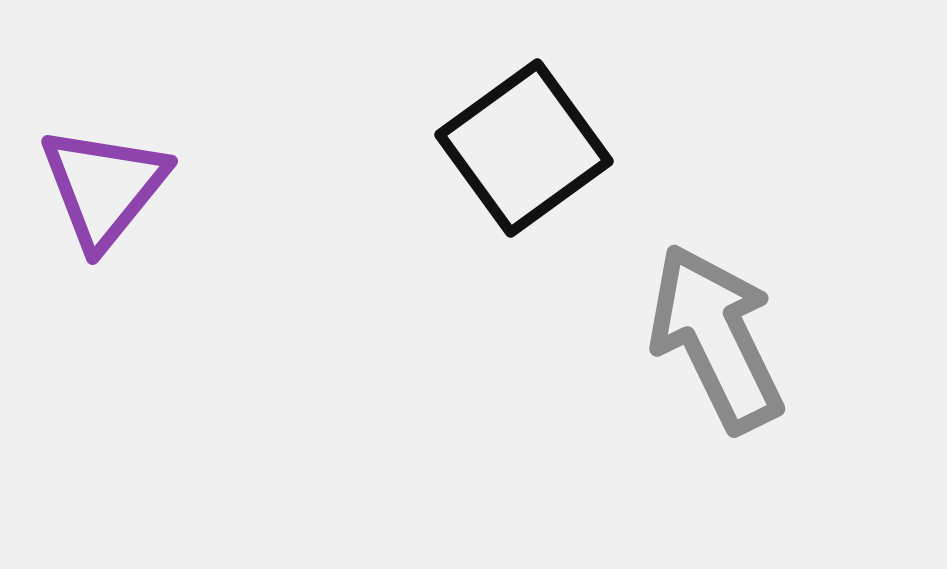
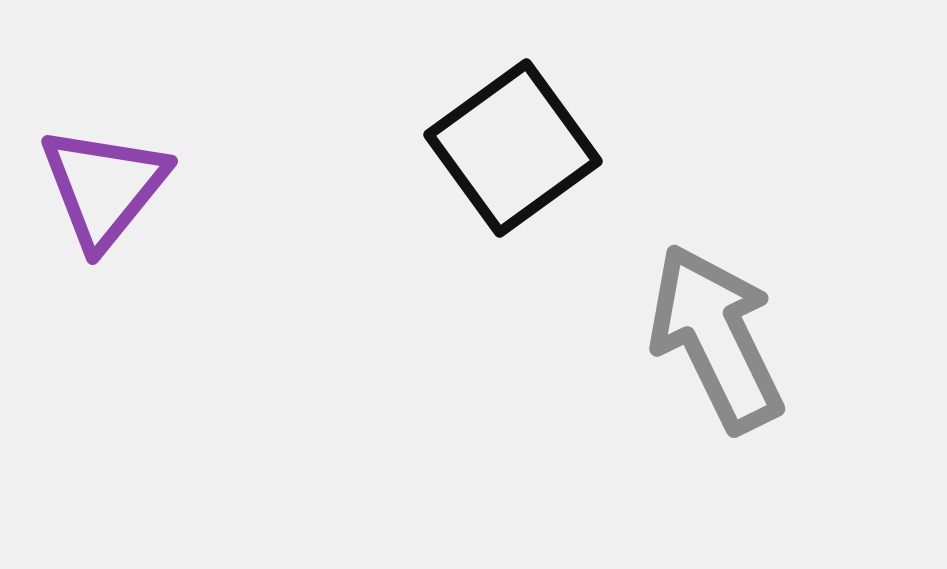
black square: moved 11 px left
